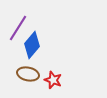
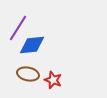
blue diamond: rotated 44 degrees clockwise
